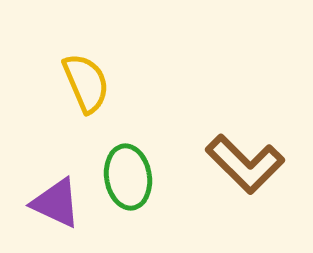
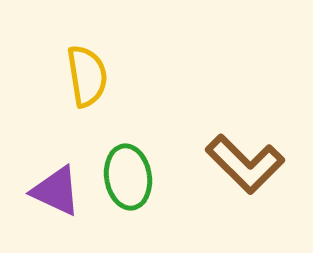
yellow semicircle: moved 1 px right, 7 px up; rotated 14 degrees clockwise
purple triangle: moved 12 px up
